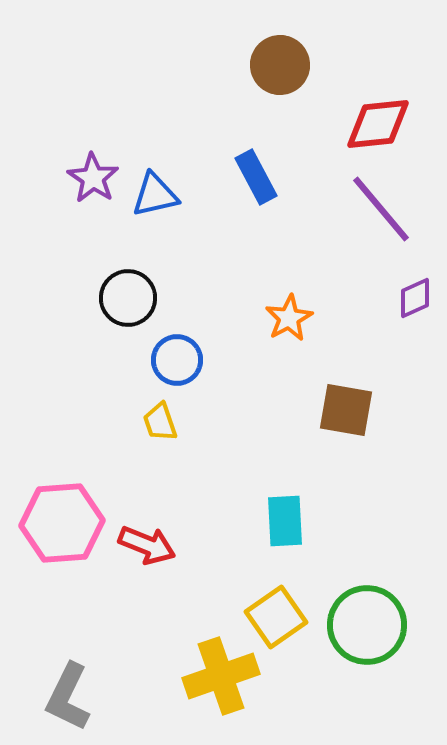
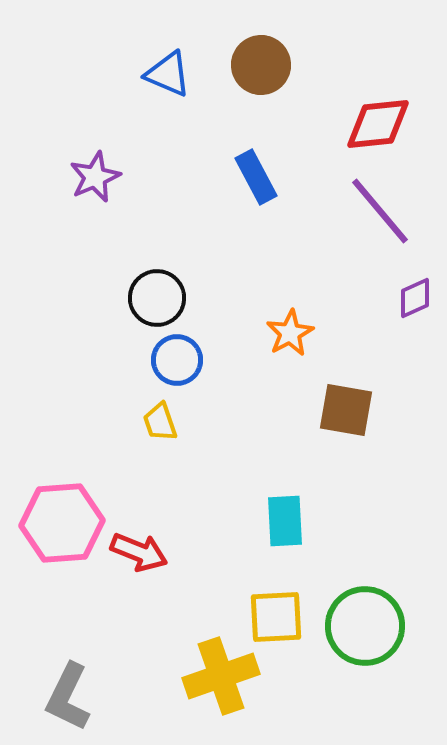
brown circle: moved 19 px left
purple star: moved 2 px right, 1 px up; rotated 15 degrees clockwise
blue triangle: moved 13 px right, 121 px up; rotated 36 degrees clockwise
purple line: moved 1 px left, 2 px down
black circle: moved 29 px right
orange star: moved 1 px right, 15 px down
red arrow: moved 8 px left, 7 px down
yellow square: rotated 32 degrees clockwise
green circle: moved 2 px left, 1 px down
